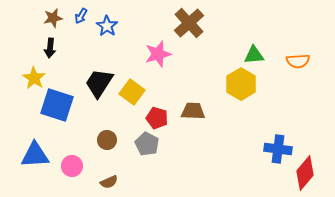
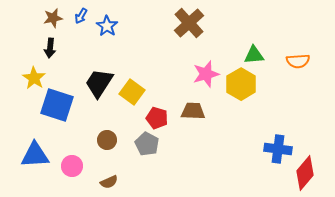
pink star: moved 48 px right, 20 px down
